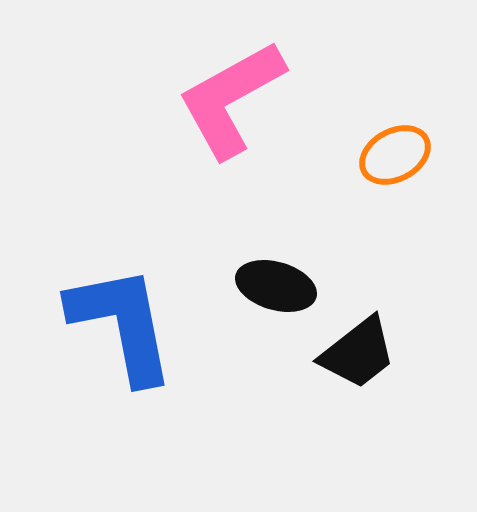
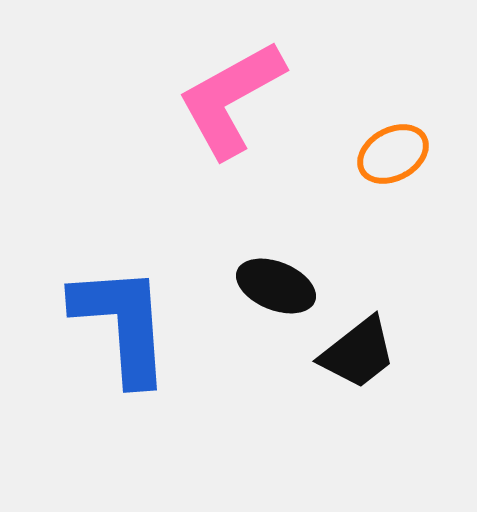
orange ellipse: moved 2 px left, 1 px up
black ellipse: rotated 6 degrees clockwise
blue L-shape: rotated 7 degrees clockwise
